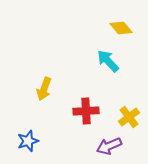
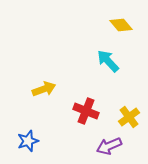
yellow diamond: moved 3 px up
yellow arrow: rotated 130 degrees counterclockwise
red cross: rotated 25 degrees clockwise
